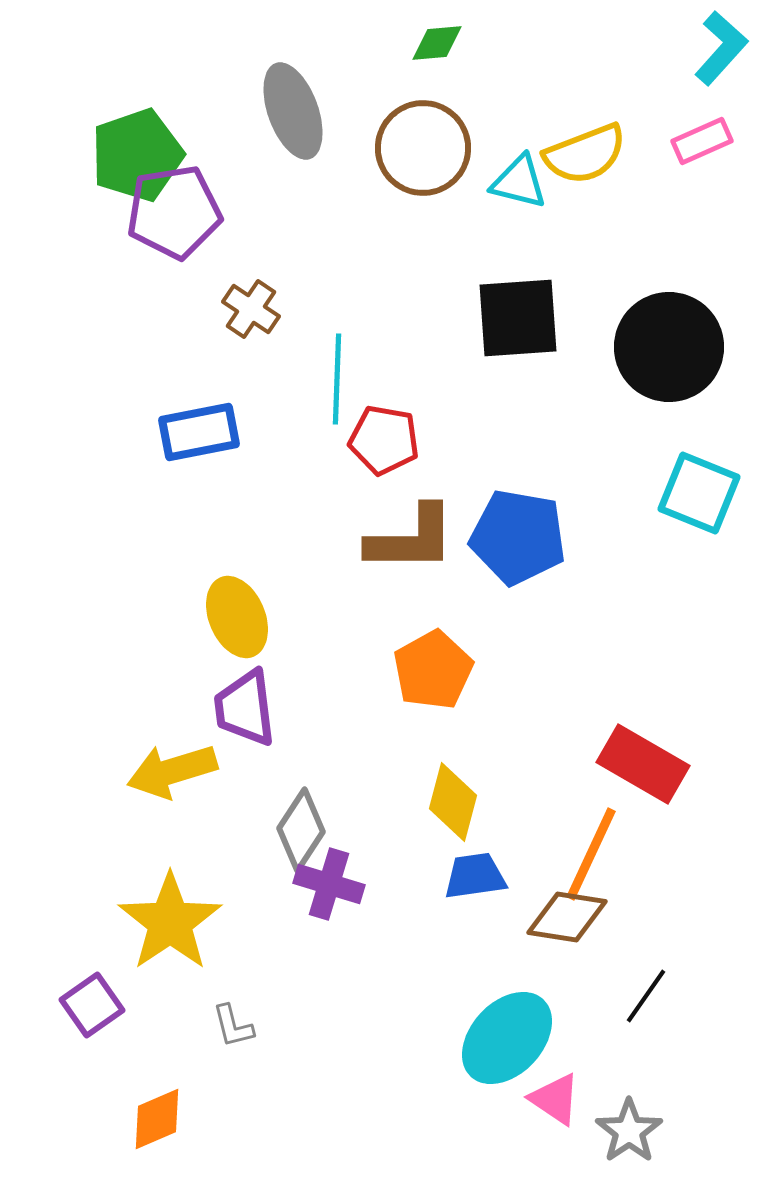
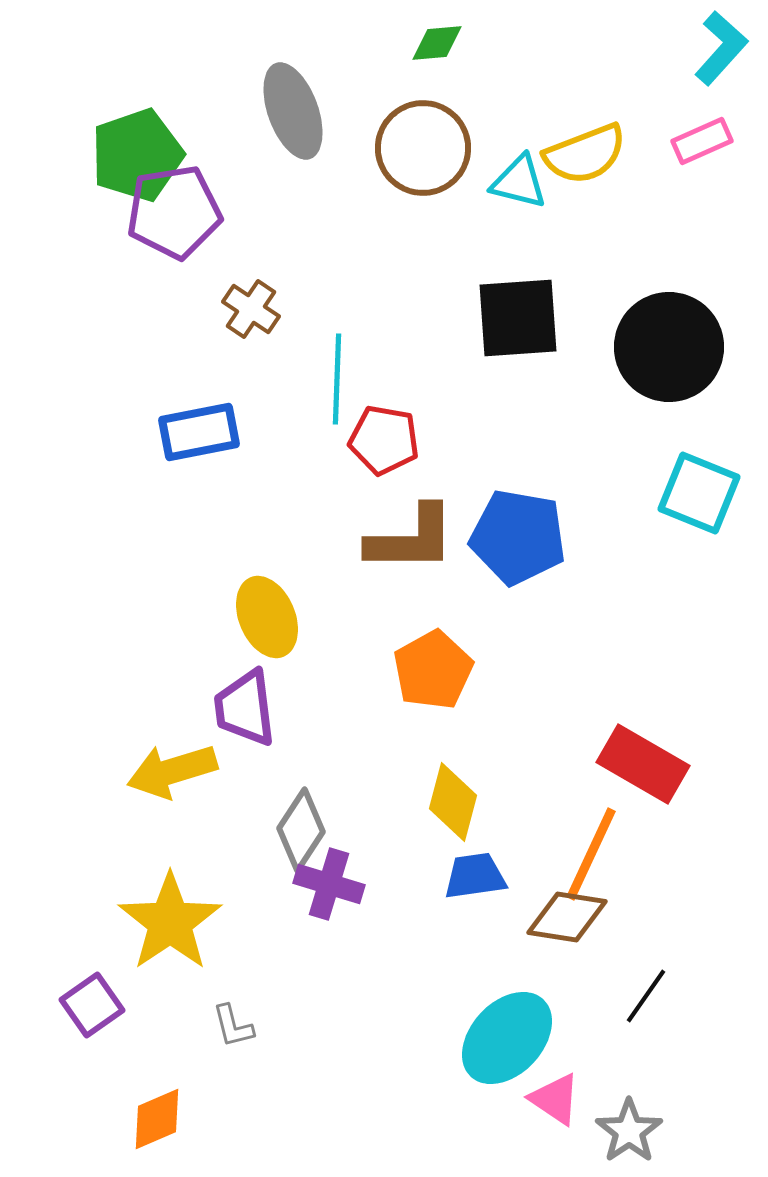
yellow ellipse: moved 30 px right
